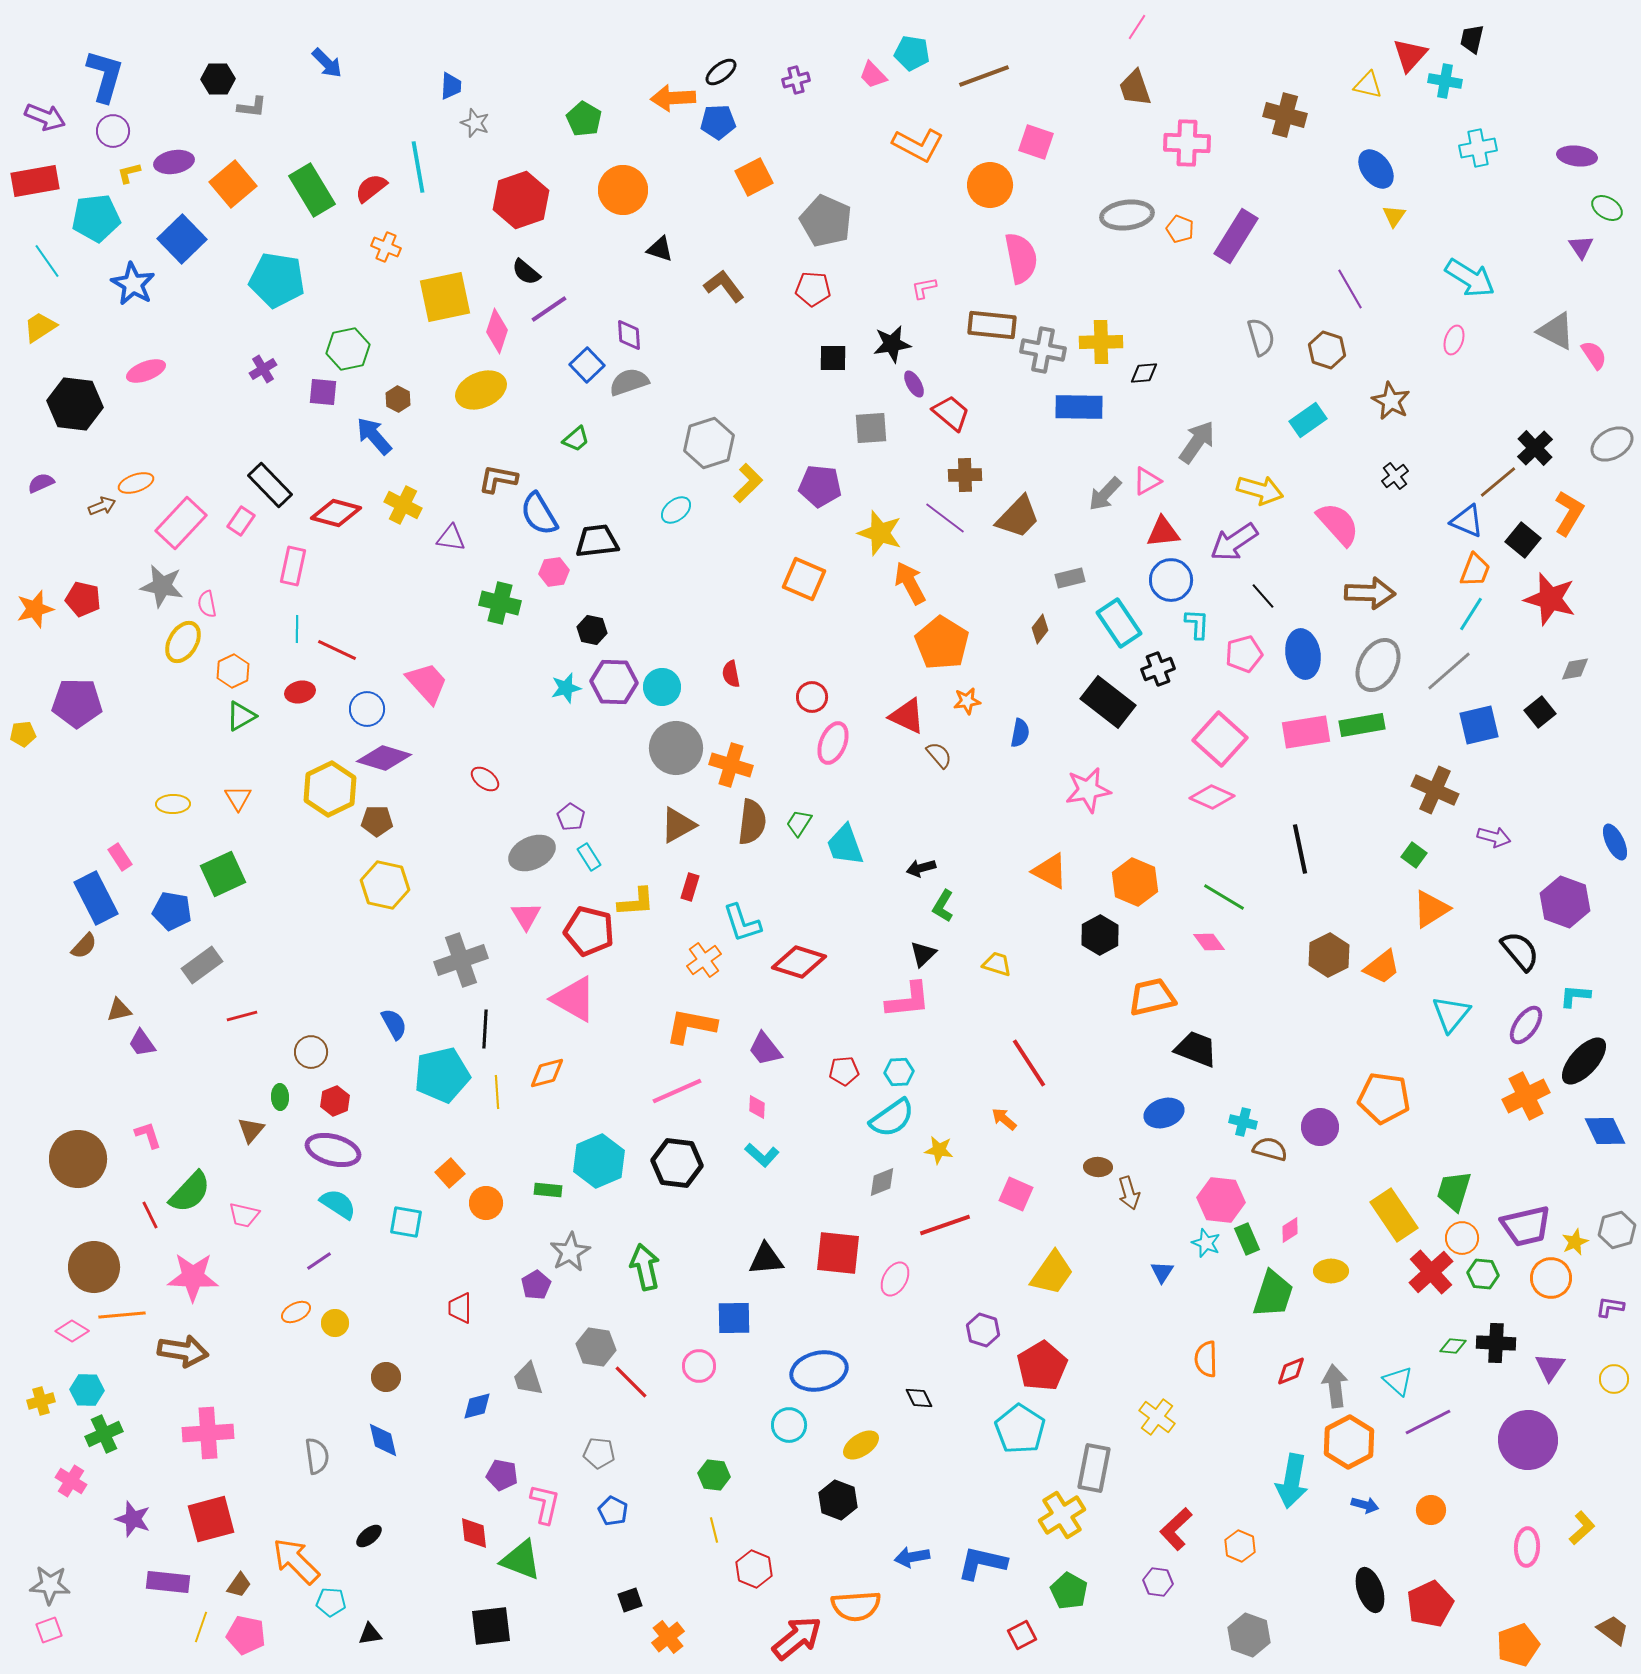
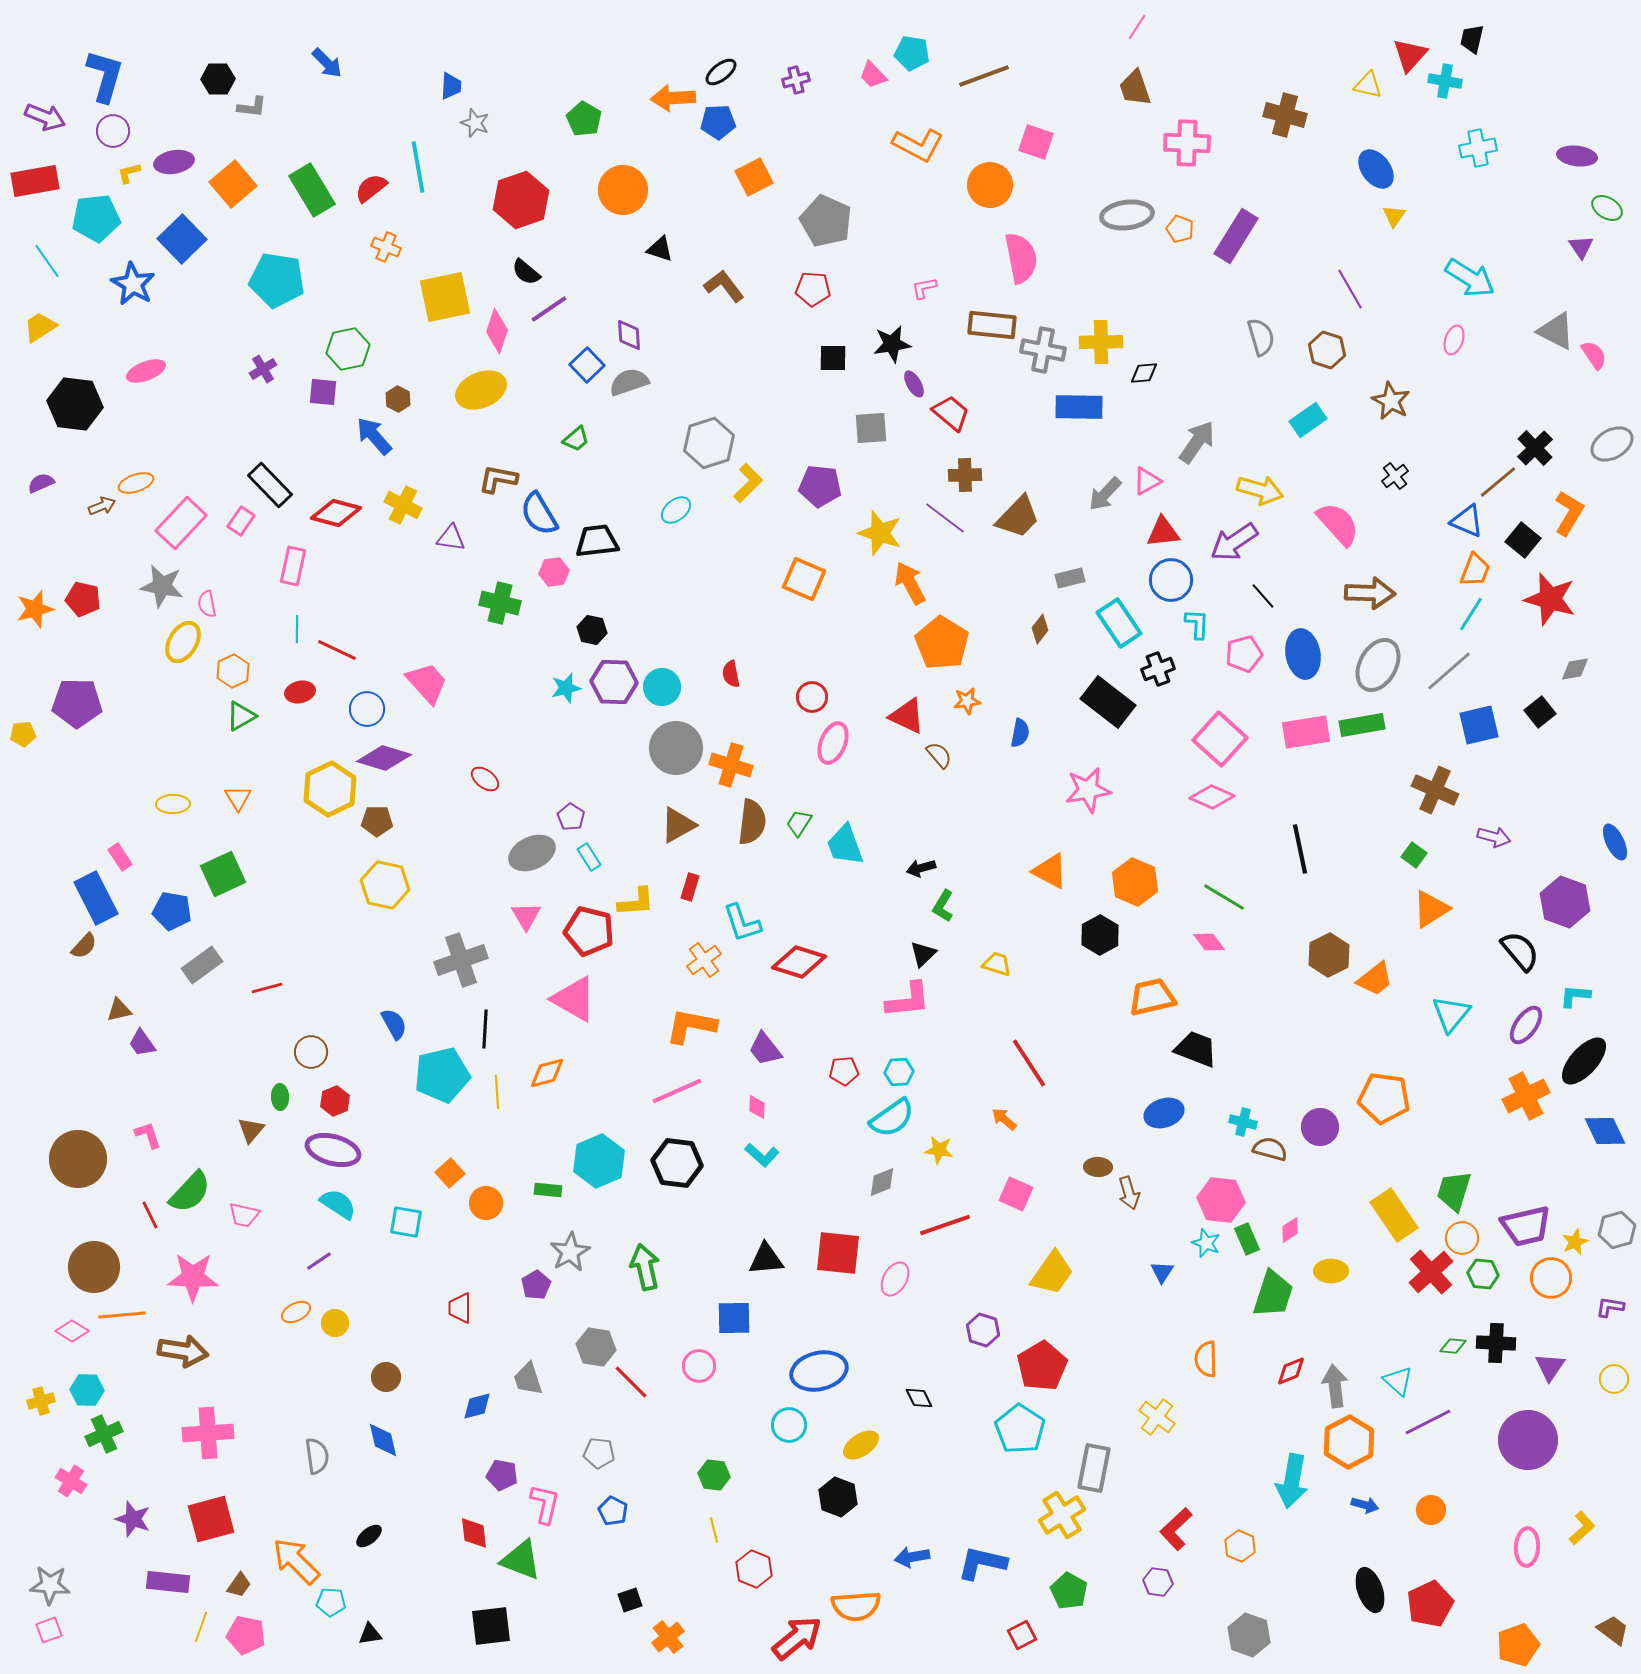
orange trapezoid at (1382, 967): moved 7 px left, 12 px down
red line at (242, 1016): moved 25 px right, 28 px up
black hexagon at (838, 1500): moved 3 px up
